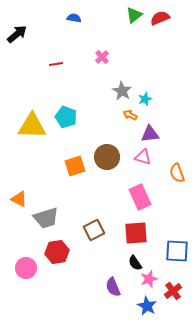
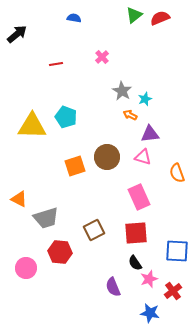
pink rectangle: moved 1 px left
red hexagon: moved 3 px right; rotated 15 degrees clockwise
blue star: moved 3 px right, 7 px down; rotated 18 degrees counterclockwise
